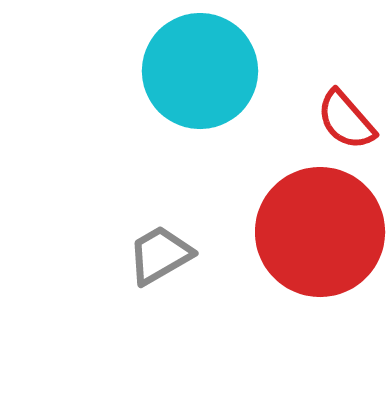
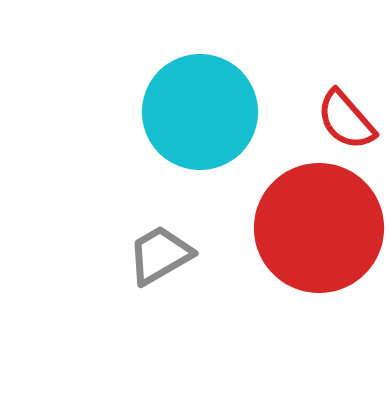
cyan circle: moved 41 px down
red circle: moved 1 px left, 4 px up
